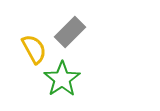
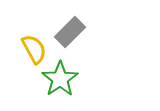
green star: moved 2 px left
